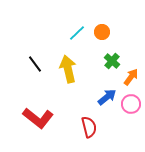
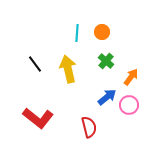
cyan line: rotated 42 degrees counterclockwise
green cross: moved 6 px left
pink circle: moved 2 px left, 1 px down
